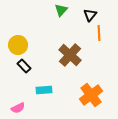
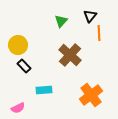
green triangle: moved 11 px down
black triangle: moved 1 px down
